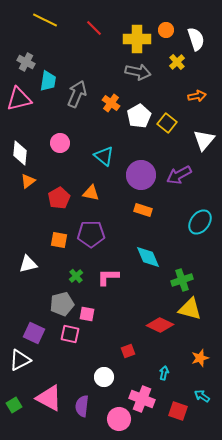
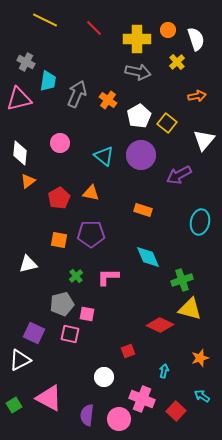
orange circle at (166, 30): moved 2 px right
orange cross at (111, 103): moved 3 px left, 3 px up
purple circle at (141, 175): moved 20 px up
cyan ellipse at (200, 222): rotated 25 degrees counterclockwise
cyan arrow at (164, 373): moved 2 px up
purple semicircle at (82, 406): moved 5 px right, 9 px down
red square at (178, 411): moved 2 px left; rotated 24 degrees clockwise
